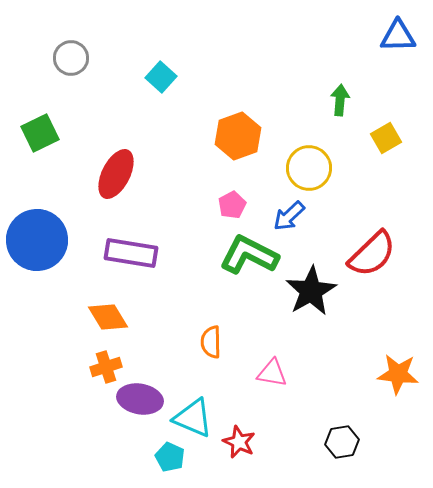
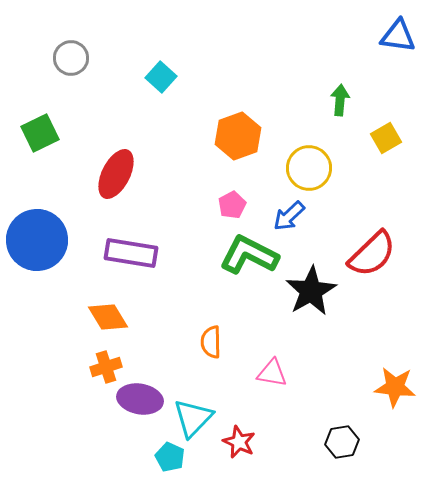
blue triangle: rotated 9 degrees clockwise
orange star: moved 3 px left, 13 px down
cyan triangle: rotated 51 degrees clockwise
